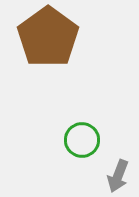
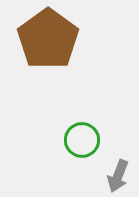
brown pentagon: moved 2 px down
